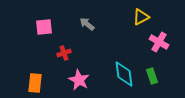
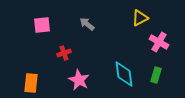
yellow triangle: moved 1 px left, 1 px down
pink square: moved 2 px left, 2 px up
green rectangle: moved 4 px right, 1 px up; rotated 35 degrees clockwise
orange rectangle: moved 4 px left
